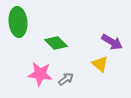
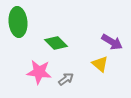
pink star: moved 1 px left, 2 px up
